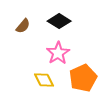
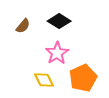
pink star: moved 1 px left
